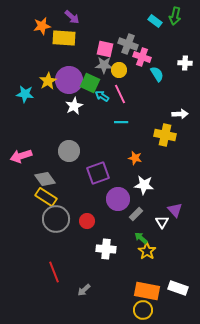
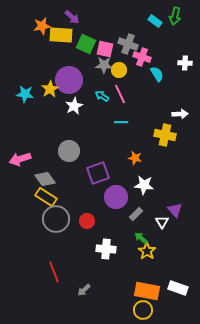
yellow rectangle at (64, 38): moved 3 px left, 3 px up
yellow star at (48, 81): moved 2 px right, 8 px down
green square at (90, 83): moved 4 px left, 39 px up
pink arrow at (21, 156): moved 1 px left, 3 px down
purple circle at (118, 199): moved 2 px left, 2 px up
